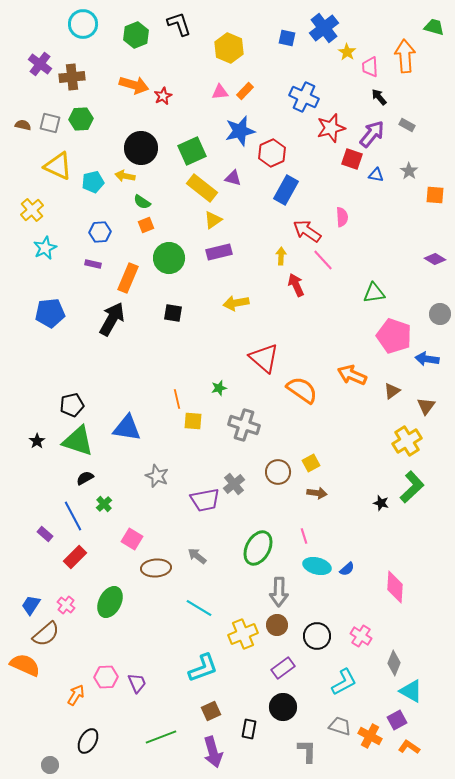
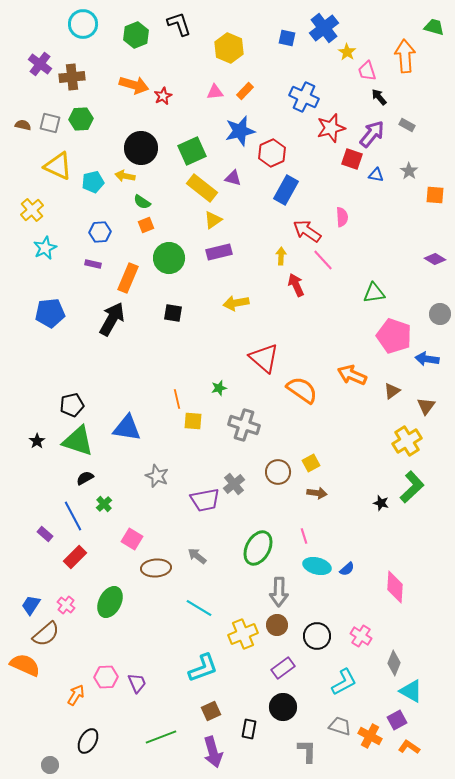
pink trapezoid at (370, 67): moved 3 px left, 4 px down; rotated 15 degrees counterclockwise
pink triangle at (220, 92): moved 5 px left
